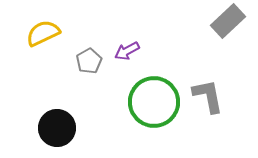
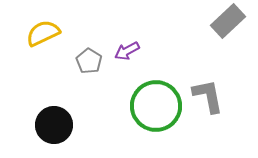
gray pentagon: rotated 10 degrees counterclockwise
green circle: moved 2 px right, 4 px down
black circle: moved 3 px left, 3 px up
